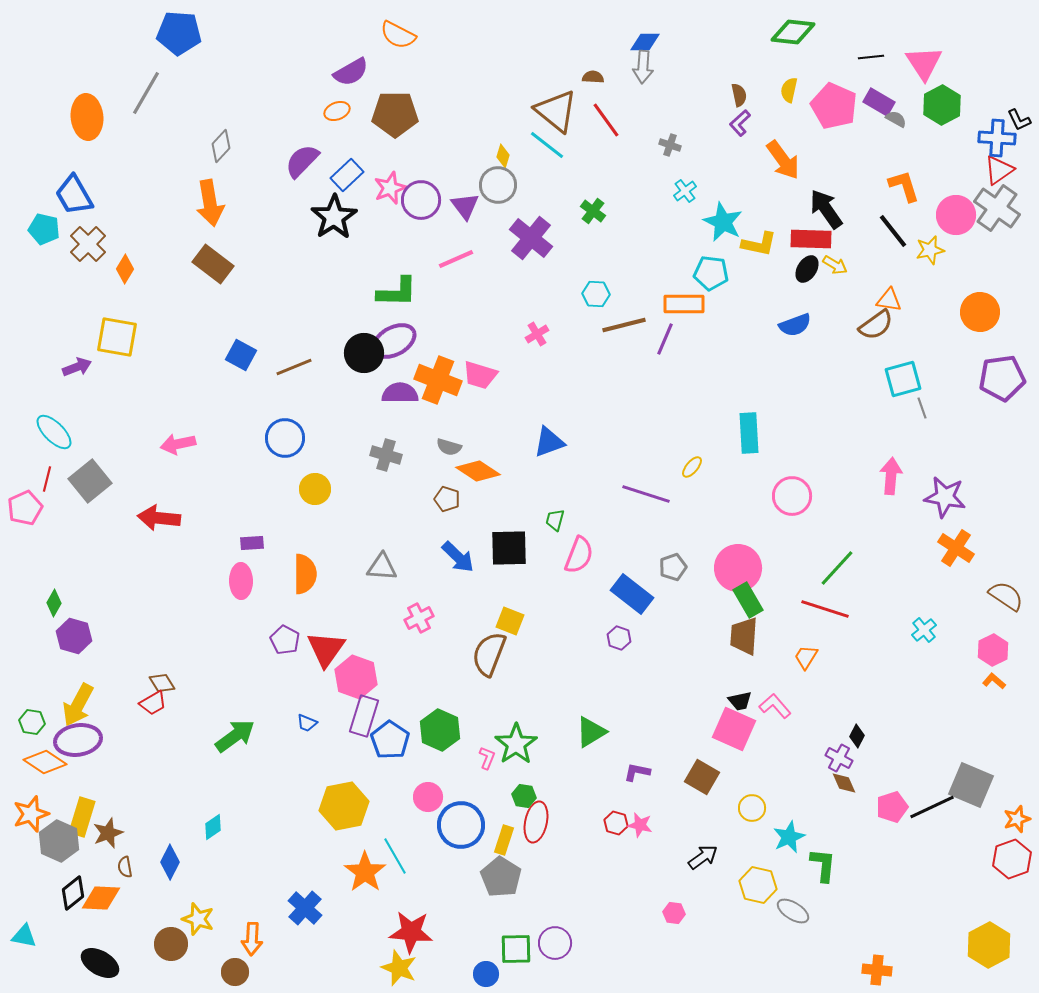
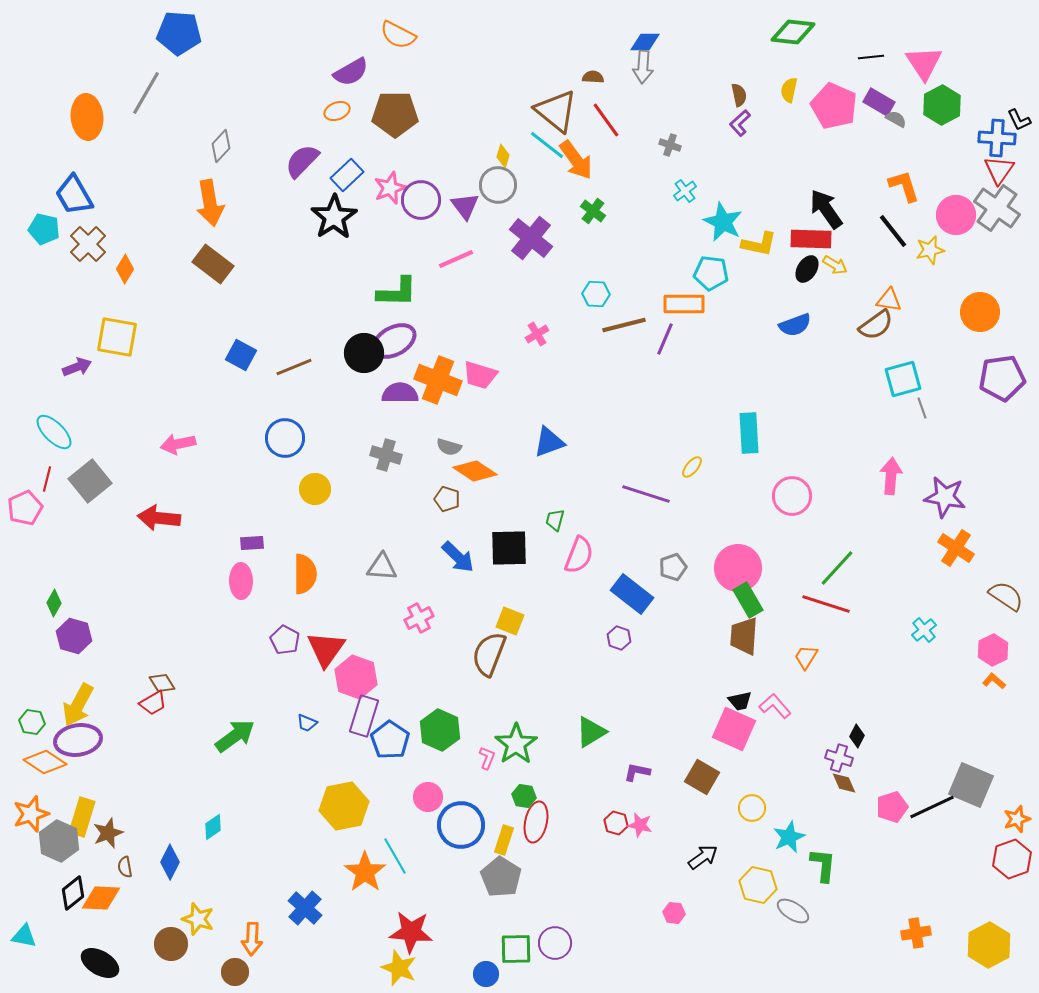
orange arrow at (783, 160): moved 207 px left
red triangle at (999, 170): rotated 20 degrees counterclockwise
orange diamond at (478, 471): moved 3 px left
red line at (825, 609): moved 1 px right, 5 px up
purple cross at (839, 758): rotated 12 degrees counterclockwise
orange cross at (877, 970): moved 39 px right, 37 px up; rotated 16 degrees counterclockwise
